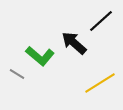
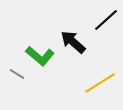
black line: moved 5 px right, 1 px up
black arrow: moved 1 px left, 1 px up
